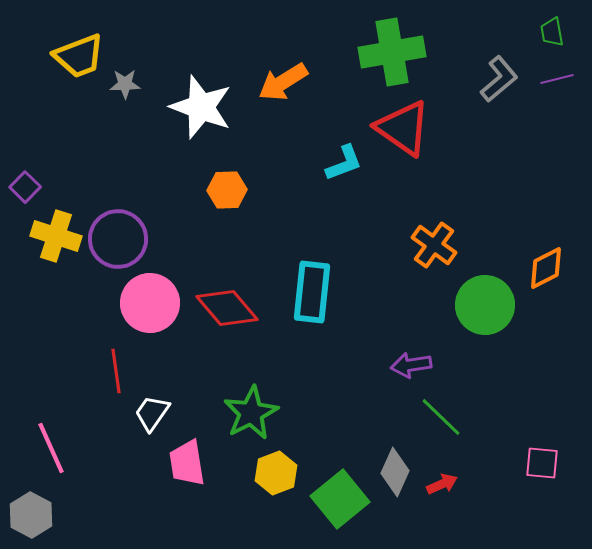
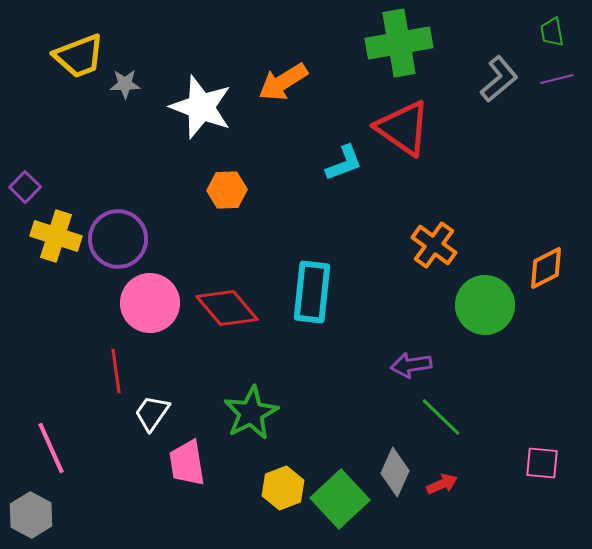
green cross: moved 7 px right, 9 px up
yellow hexagon: moved 7 px right, 15 px down
green square: rotated 4 degrees counterclockwise
